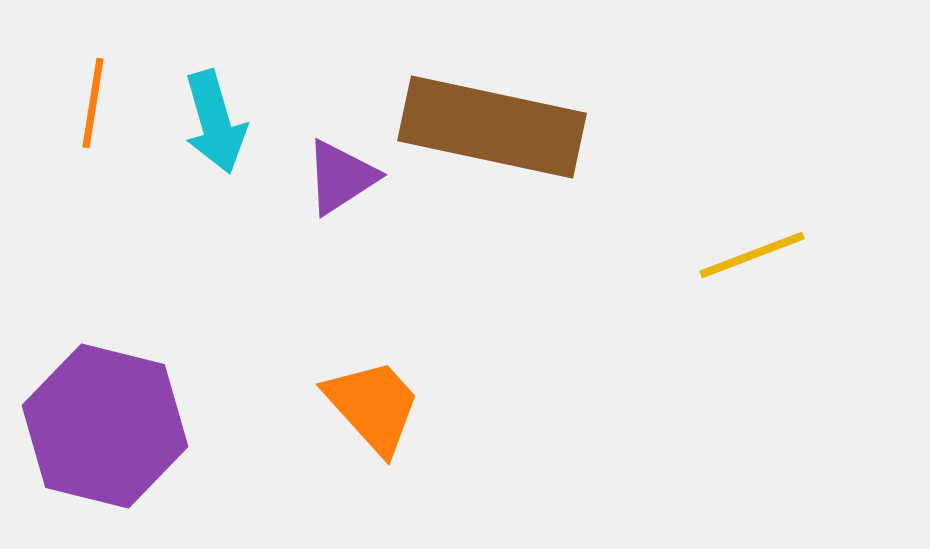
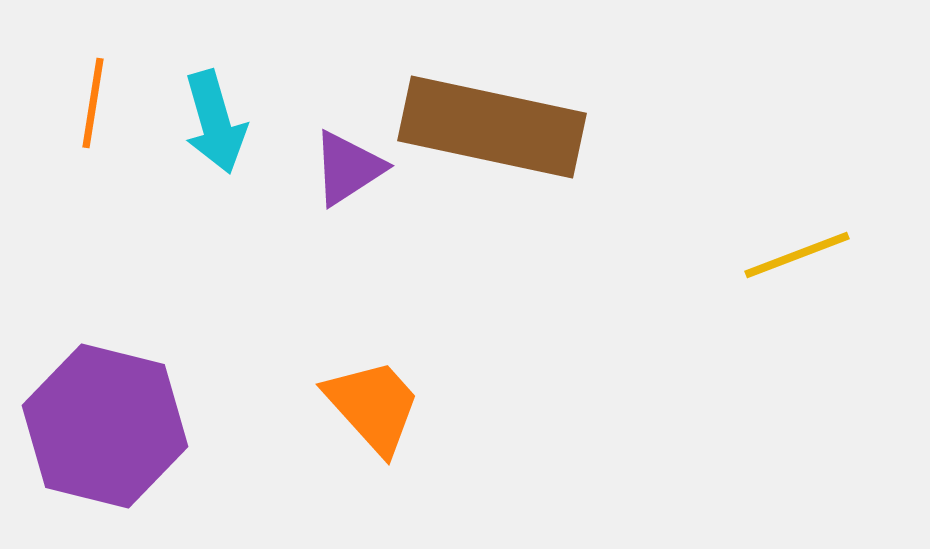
purple triangle: moved 7 px right, 9 px up
yellow line: moved 45 px right
